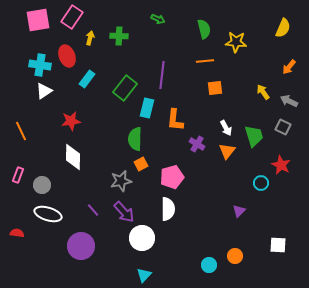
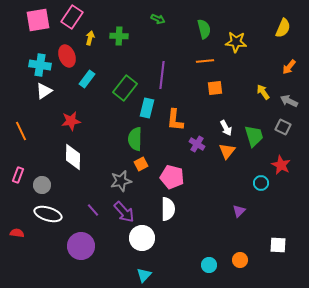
pink pentagon at (172, 177): rotated 30 degrees clockwise
orange circle at (235, 256): moved 5 px right, 4 px down
